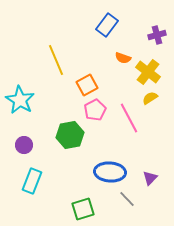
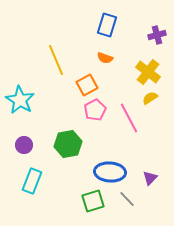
blue rectangle: rotated 20 degrees counterclockwise
orange semicircle: moved 18 px left
green hexagon: moved 2 px left, 9 px down
green square: moved 10 px right, 8 px up
